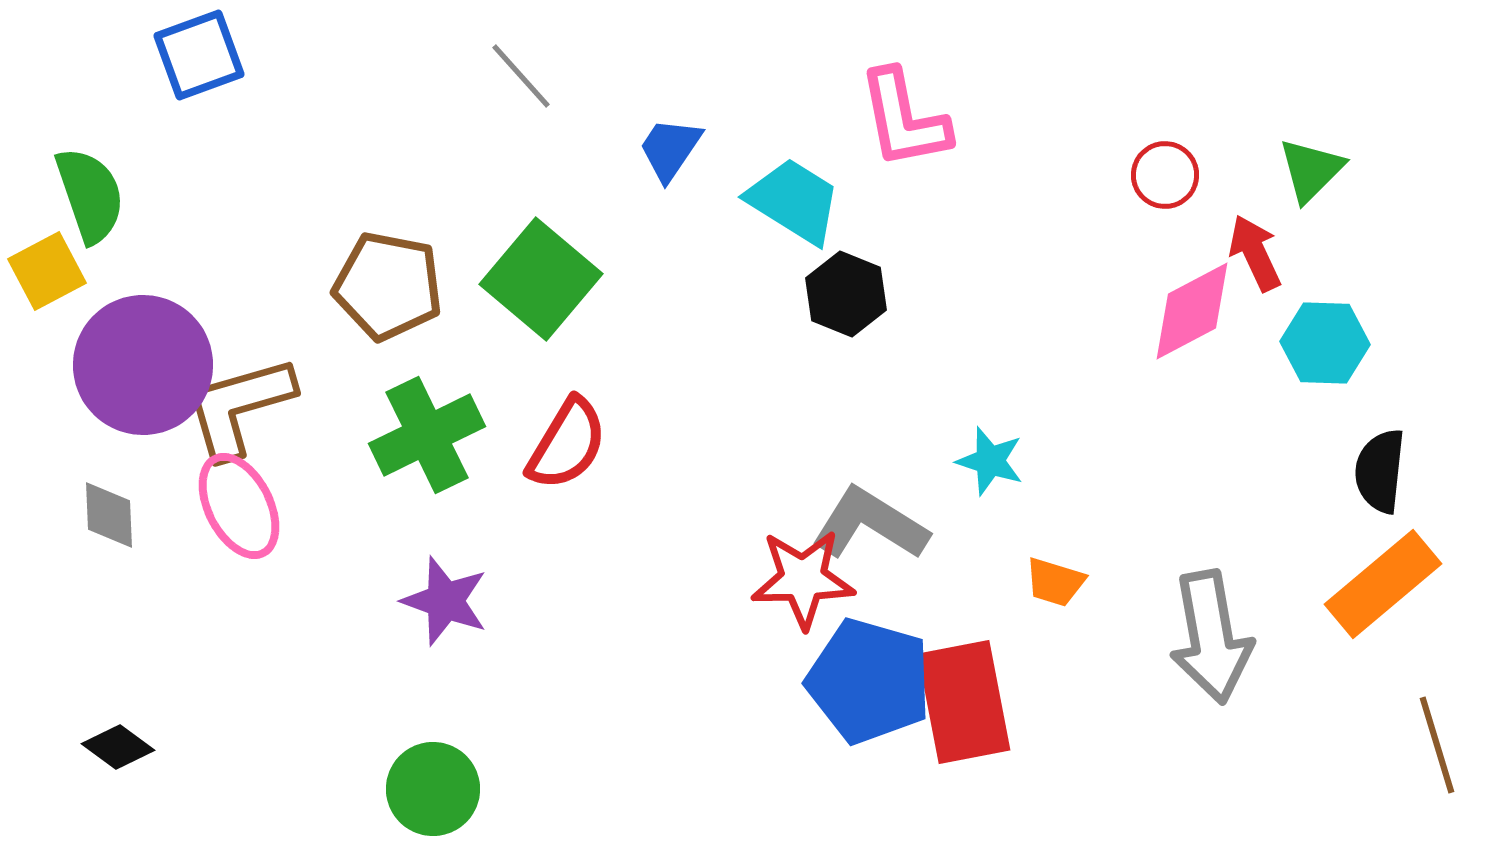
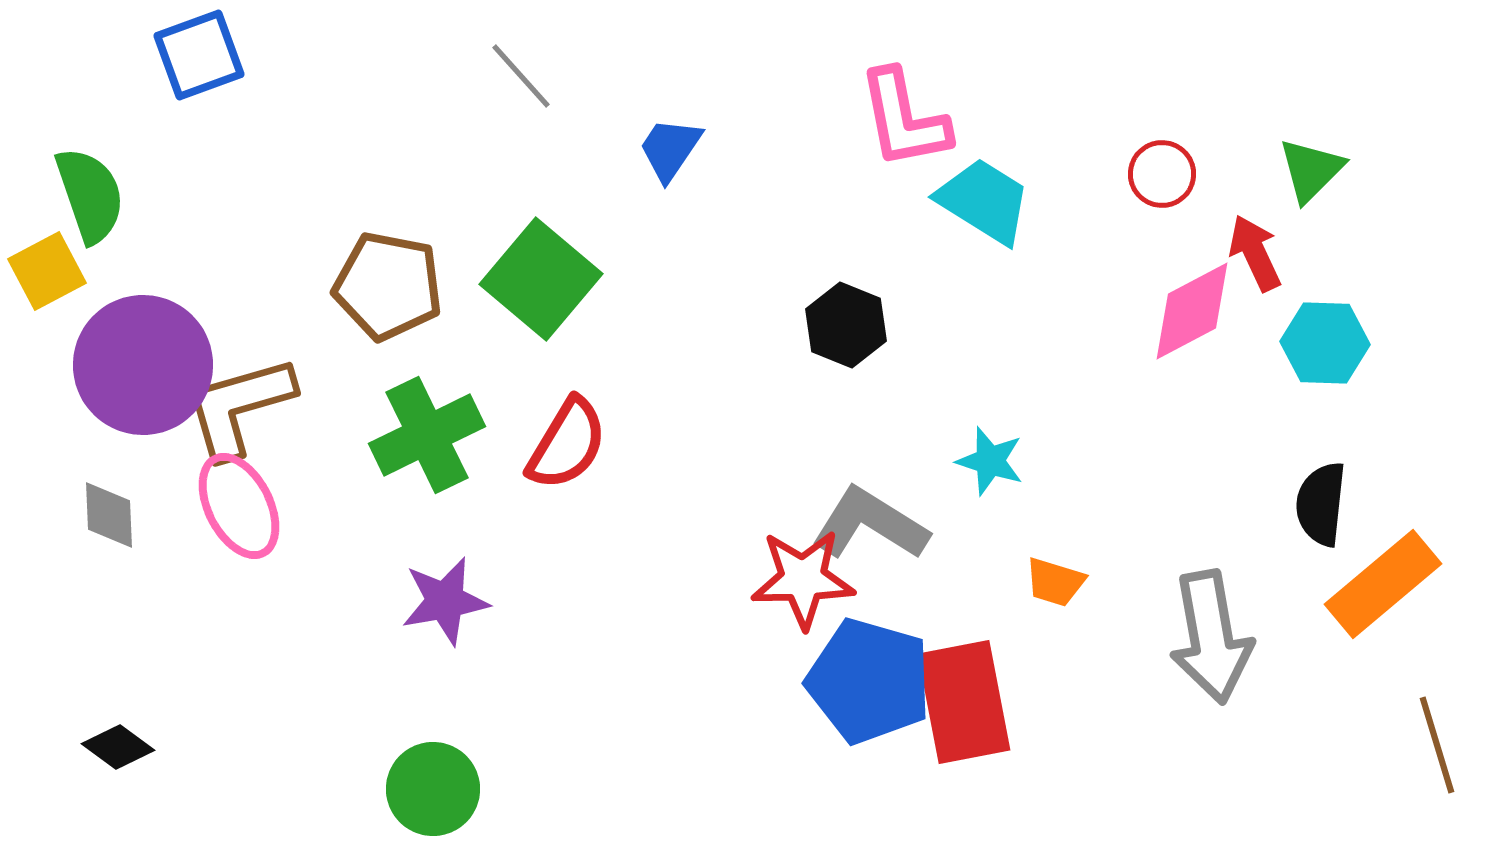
red circle: moved 3 px left, 1 px up
cyan trapezoid: moved 190 px right
black hexagon: moved 31 px down
black semicircle: moved 59 px left, 33 px down
purple star: rotated 30 degrees counterclockwise
